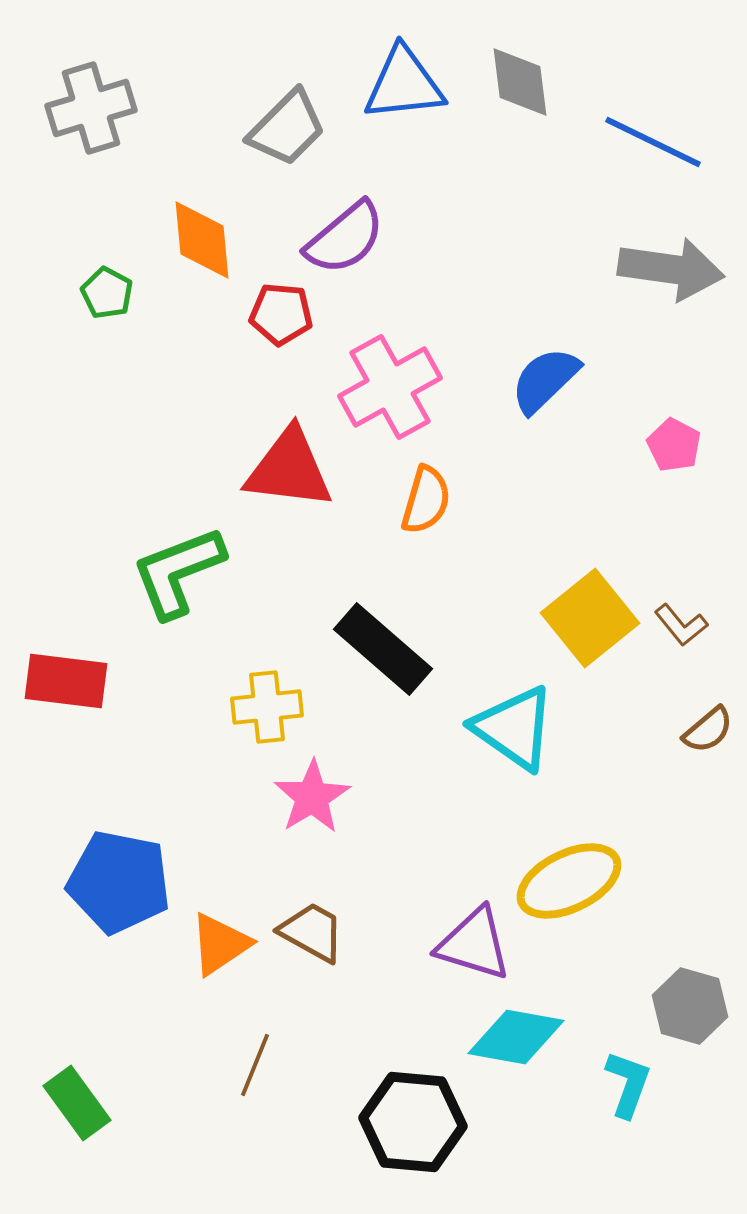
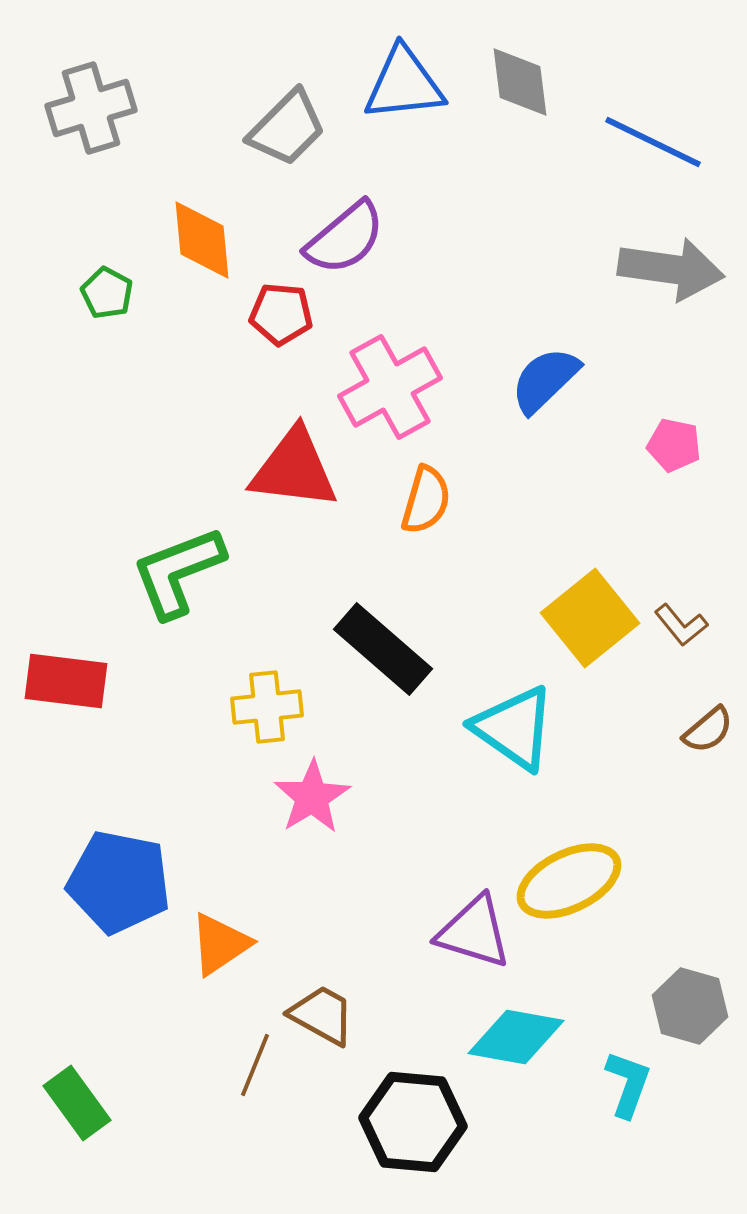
pink pentagon: rotated 16 degrees counterclockwise
red triangle: moved 5 px right
brown trapezoid: moved 10 px right, 83 px down
purple triangle: moved 12 px up
